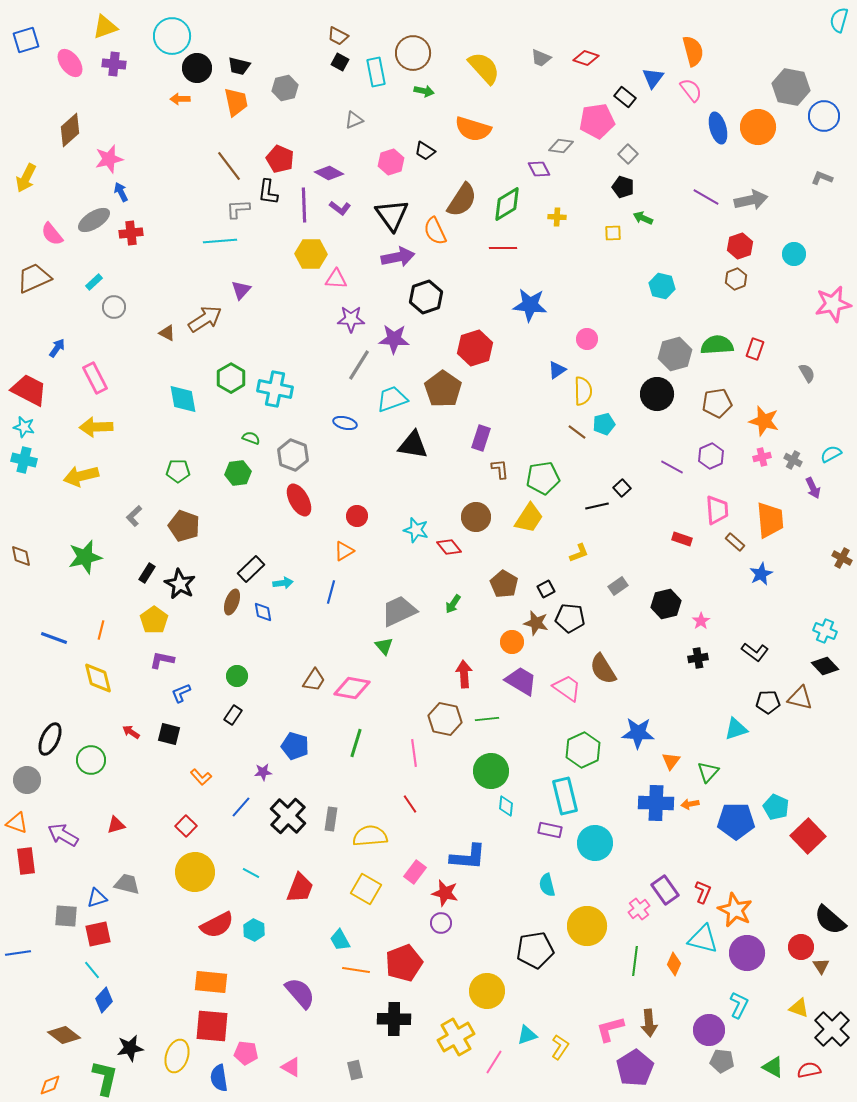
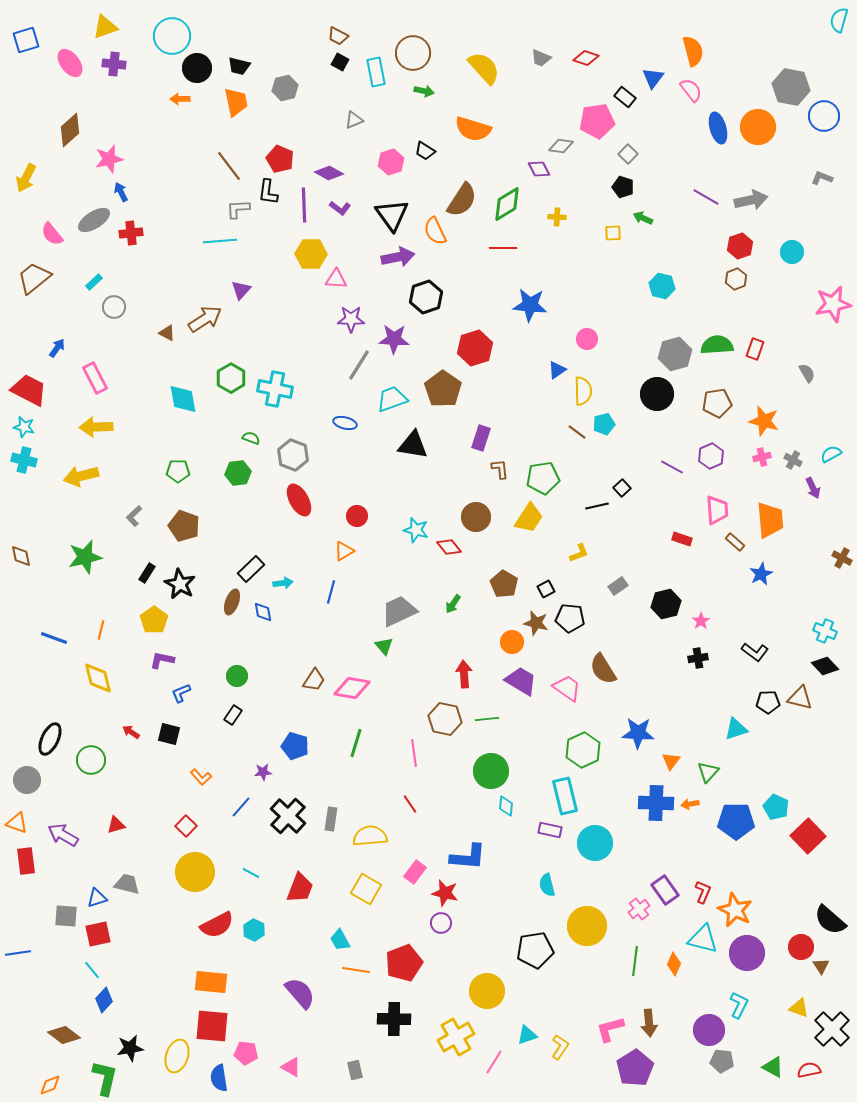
cyan circle at (794, 254): moved 2 px left, 2 px up
brown trapezoid at (34, 278): rotated 15 degrees counterclockwise
